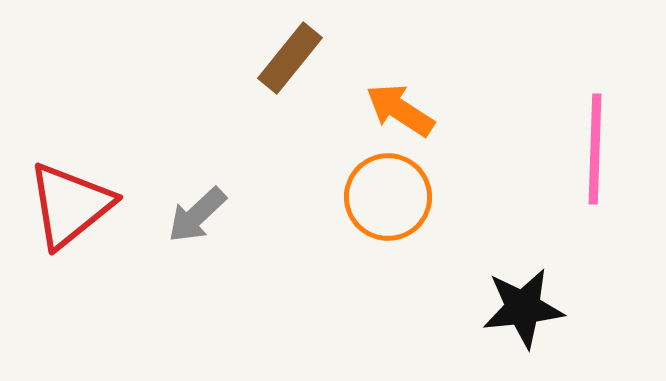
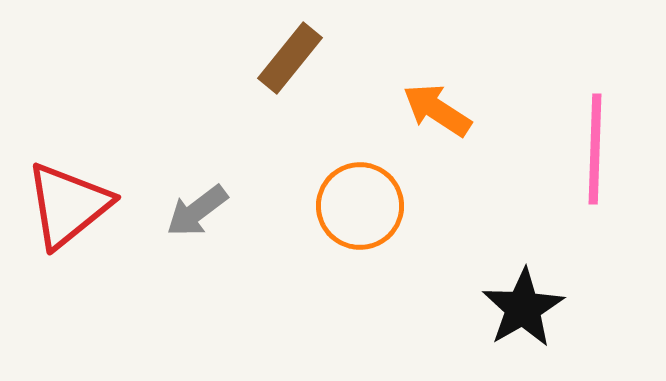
orange arrow: moved 37 px right
orange circle: moved 28 px left, 9 px down
red triangle: moved 2 px left
gray arrow: moved 4 px up; rotated 6 degrees clockwise
black star: rotated 24 degrees counterclockwise
